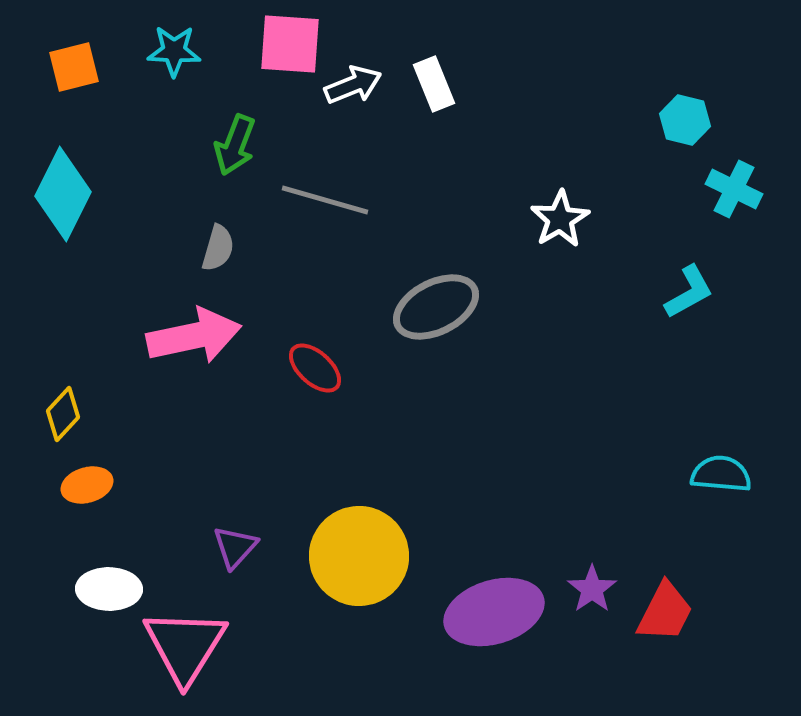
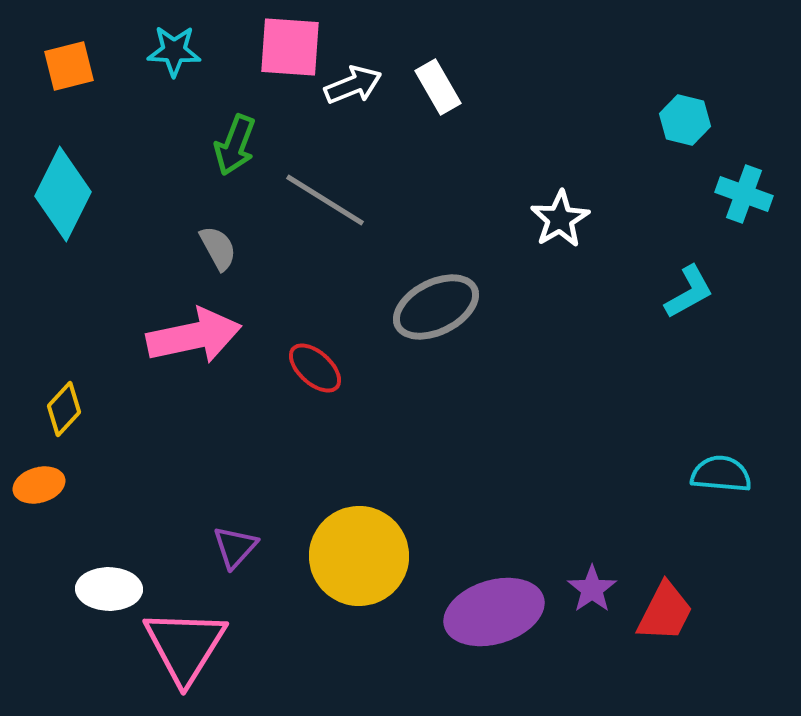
pink square: moved 3 px down
orange square: moved 5 px left, 1 px up
white rectangle: moved 4 px right, 3 px down; rotated 8 degrees counterclockwise
cyan cross: moved 10 px right, 5 px down; rotated 6 degrees counterclockwise
gray line: rotated 16 degrees clockwise
gray semicircle: rotated 45 degrees counterclockwise
yellow diamond: moved 1 px right, 5 px up
orange ellipse: moved 48 px left
